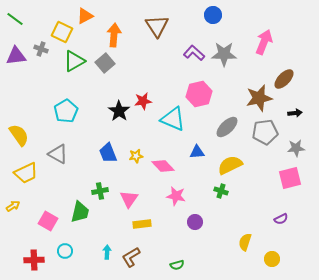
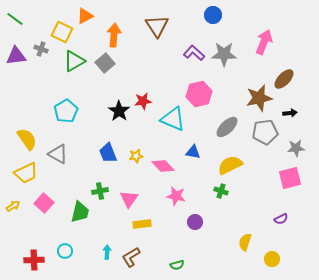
black arrow at (295, 113): moved 5 px left
yellow semicircle at (19, 135): moved 8 px right, 4 px down
blue triangle at (197, 152): moved 4 px left; rotated 14 degrees clockwise
pink square at (48, 221): moved 4 px left, 18 px up; rotated 12 degrees clockwise
